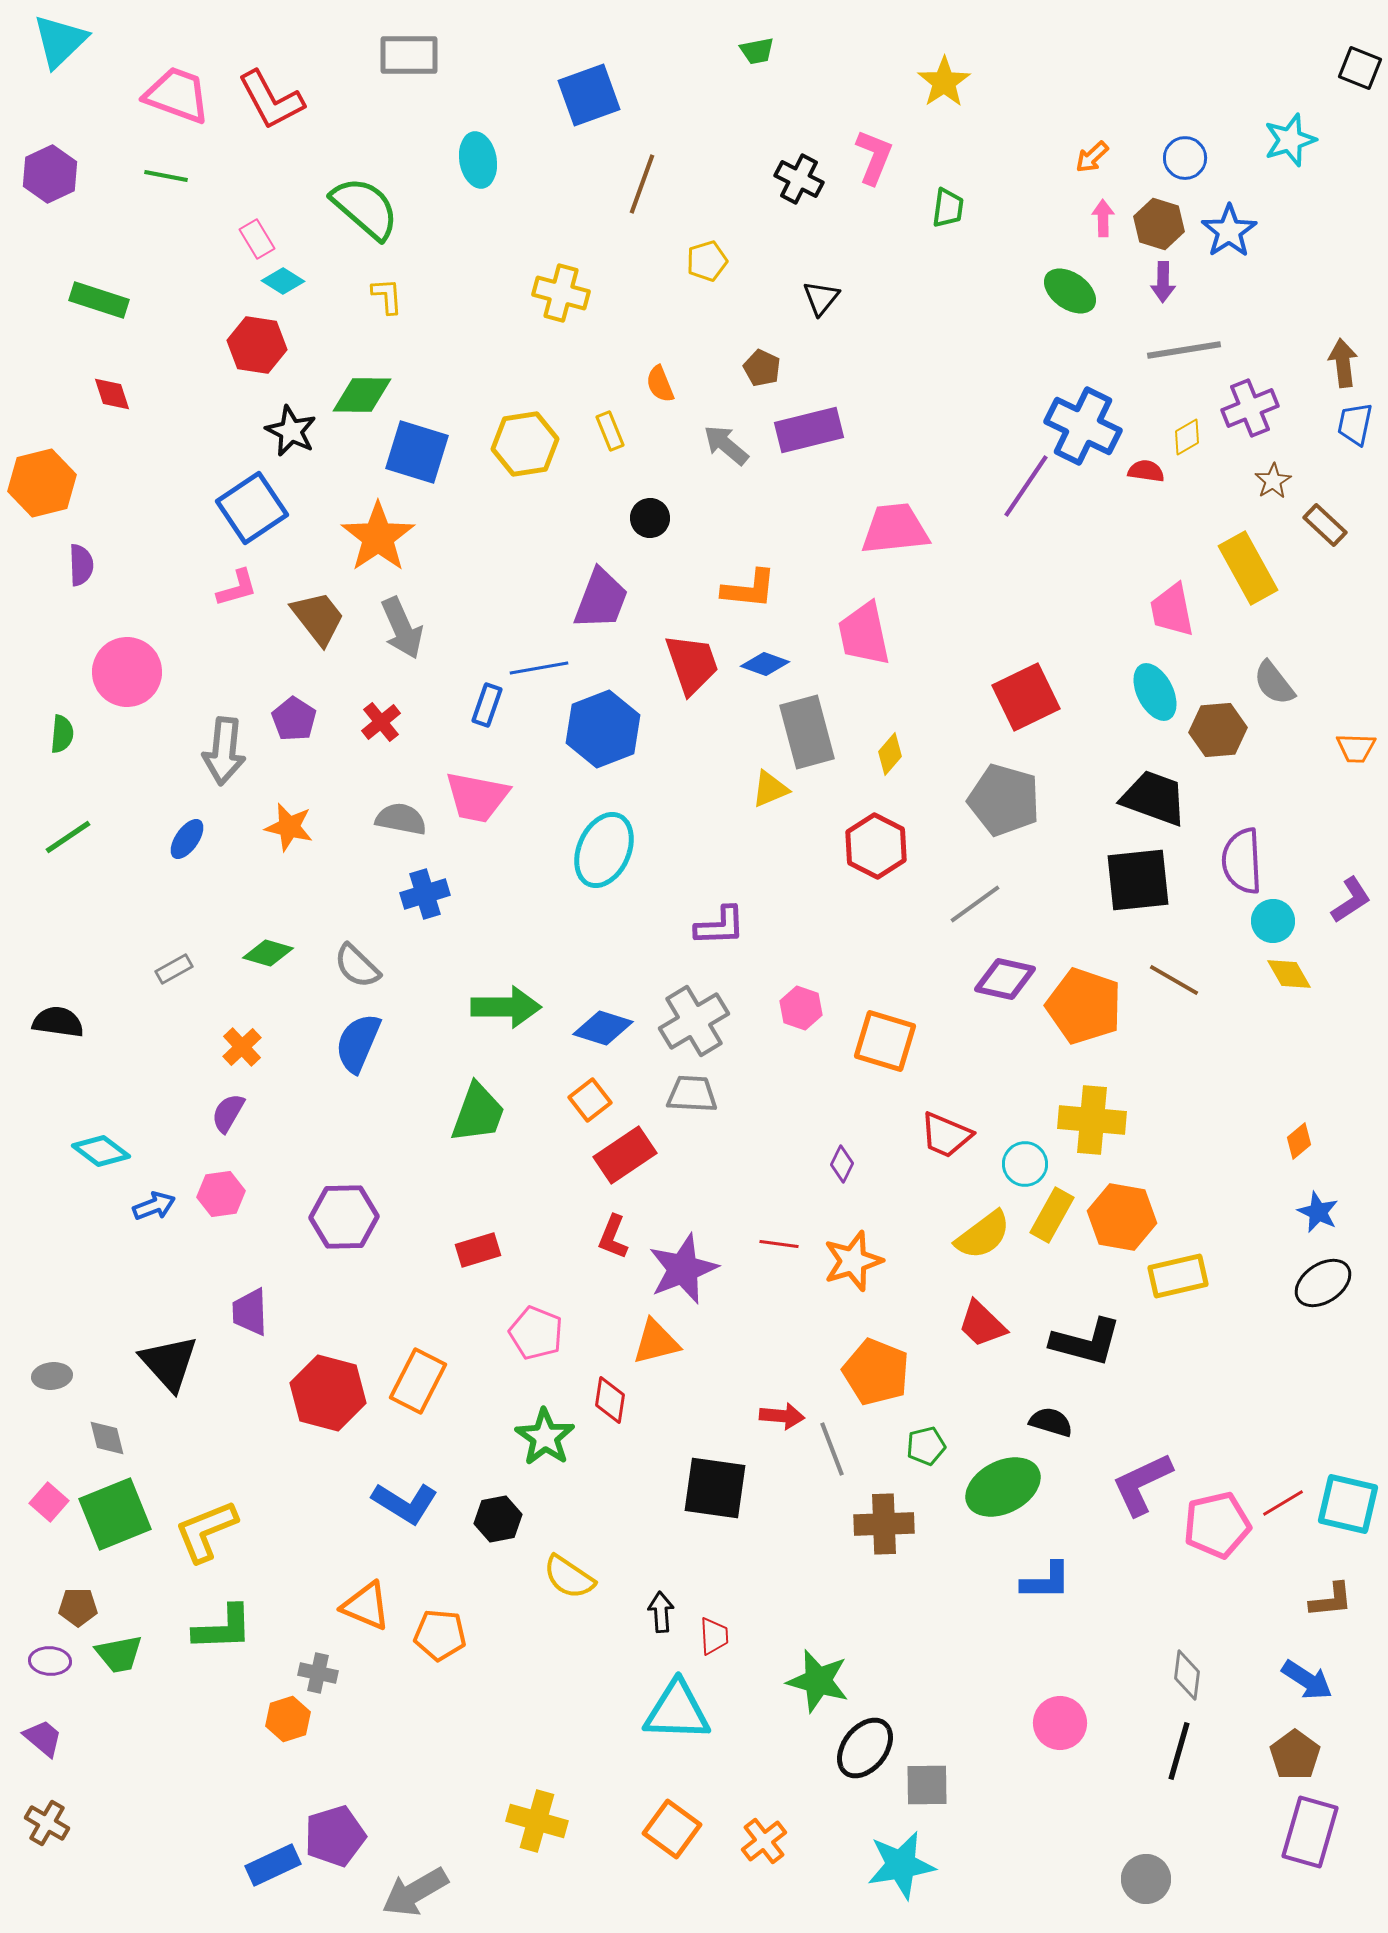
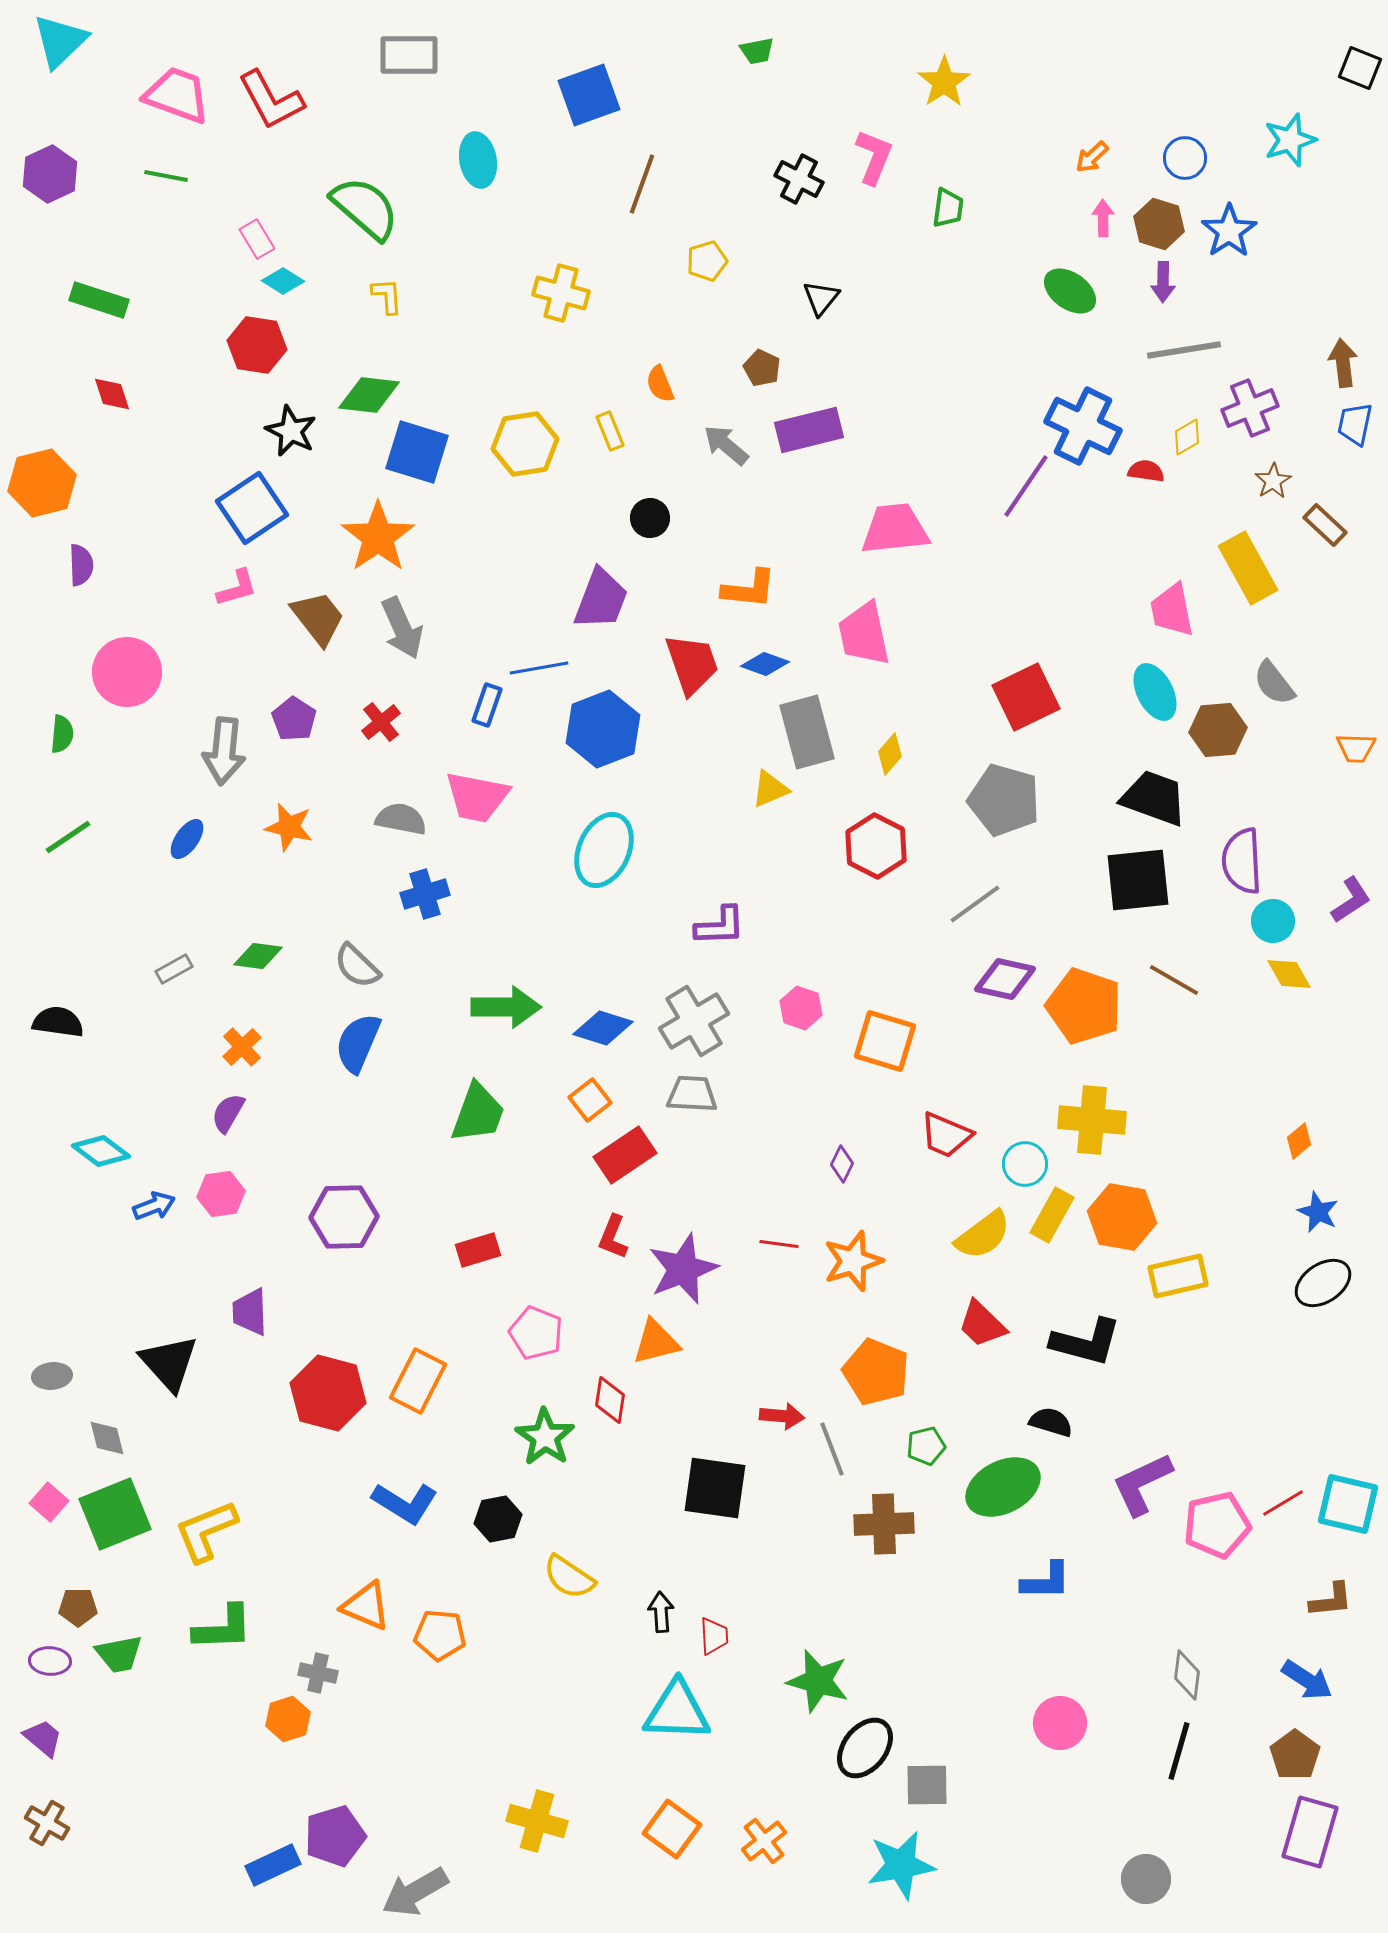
green diamond at (362, 395): moved 7 px right; rotated 6 degrees clockwise
green diamond at (268, 953): moved 10 px left, 3 px down; rotated 9 degrees counterclockwise
